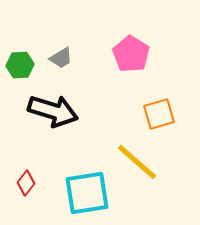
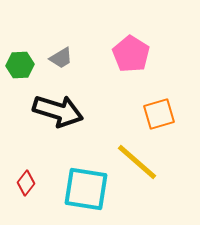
black arrow: moved 5 px right
cyan square: moved 1 px left, 4 px up; rotated 18 degrees clockwise
